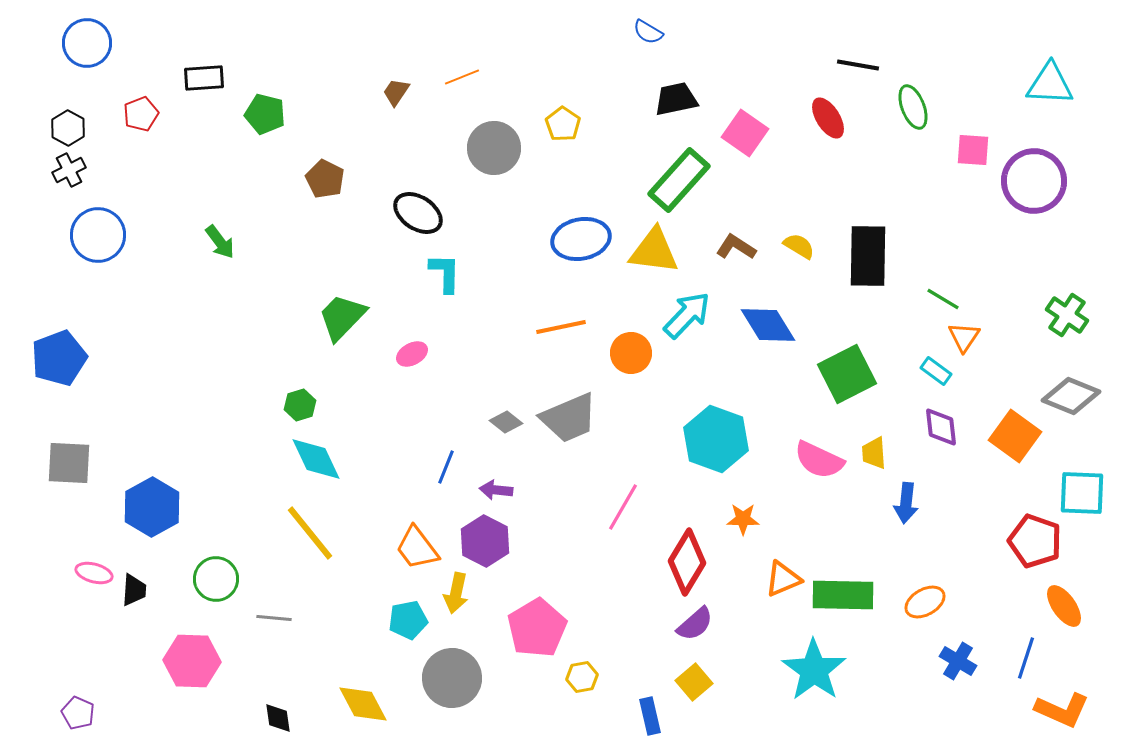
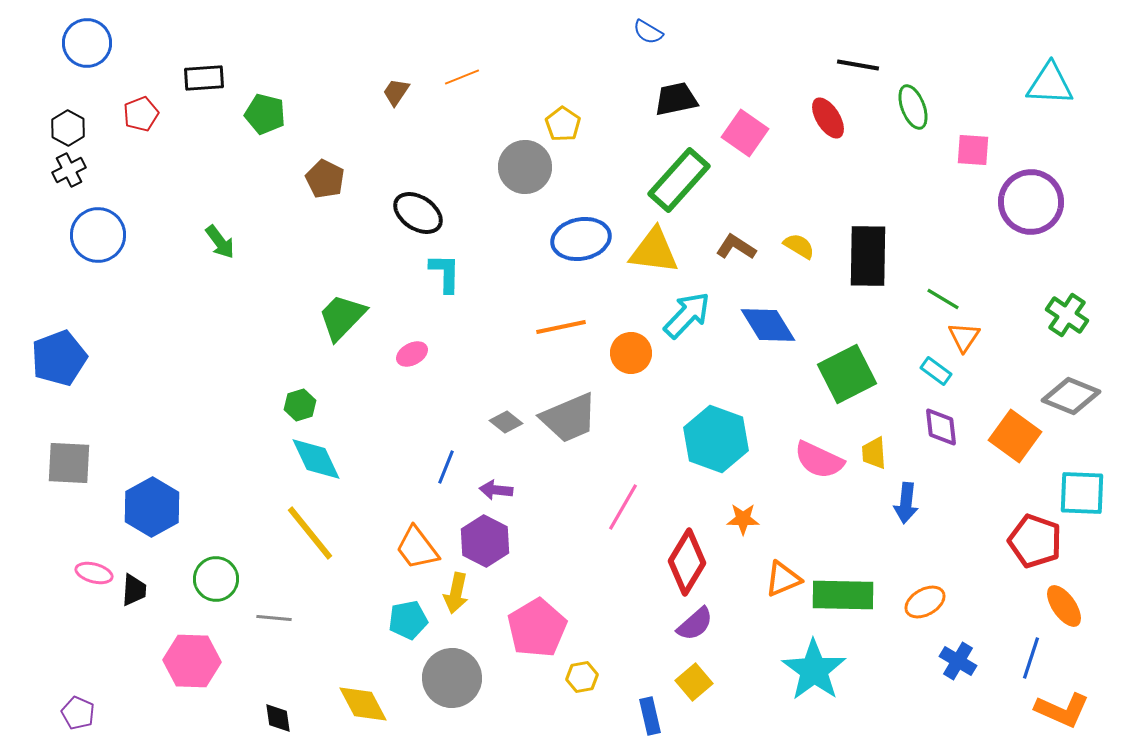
gray circle at (494, 148): moved 31 px right, 19 px down
purple circle at (1034, 181): moved 3 px left, 21 px down
blue line at (1026, 658): moved 5 px right
